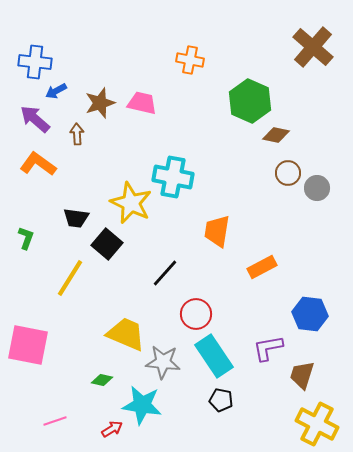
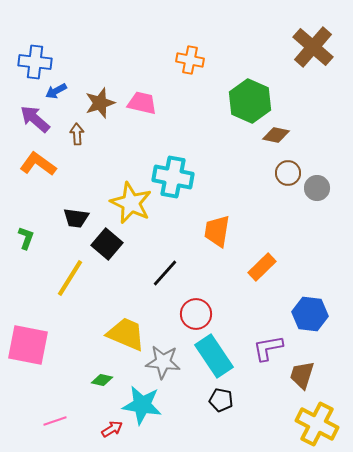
orange rectangle: rotated 16 degrees counterclockwise
